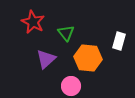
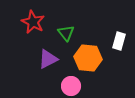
purple triangle: moved 2 px right; rotated 15 degrees clockwise
